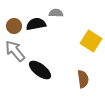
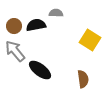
black semicircle: moved 1 px down
yellow square: moved 1 px left, 1 px up
